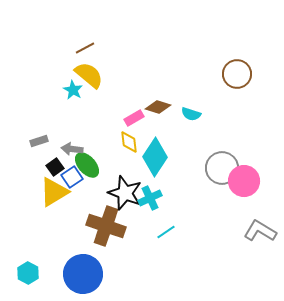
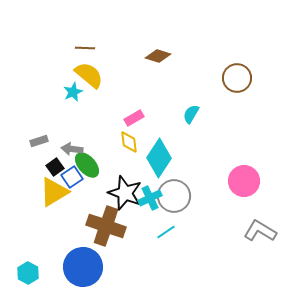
brown line: rotated 30 degrees clockwise
brown circle: moved 4 px down
cyan star: moved 2 px down; rotated 18 degrees clockwise
brown diamond: moved 51 px up
cyan semicircle: rotated 102 degrees clockwise
cyan diamond: moved 4 px right, 1 px down
gray circle: moved 48 px left, 28 px down
blue circle: moved 7 px up
